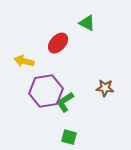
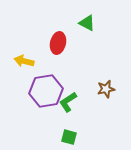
red ellipse: rotated 30 degrees counterclockwise
brown star: moved 1 px right, 1 px down; rotated 18 degrees counterclockwise
green L-shape: moved 3 px right
